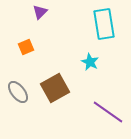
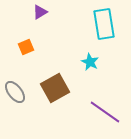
purple triangle: rotated 14 degrees clockwise
gray ellipse: moved 3 px left
purple line: moved 3 px left
